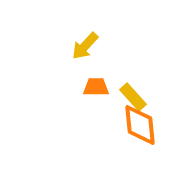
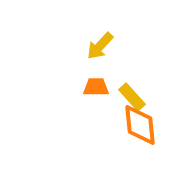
yellow arrow: moved 15 px right
yellow rectangle: moved 1 px left
